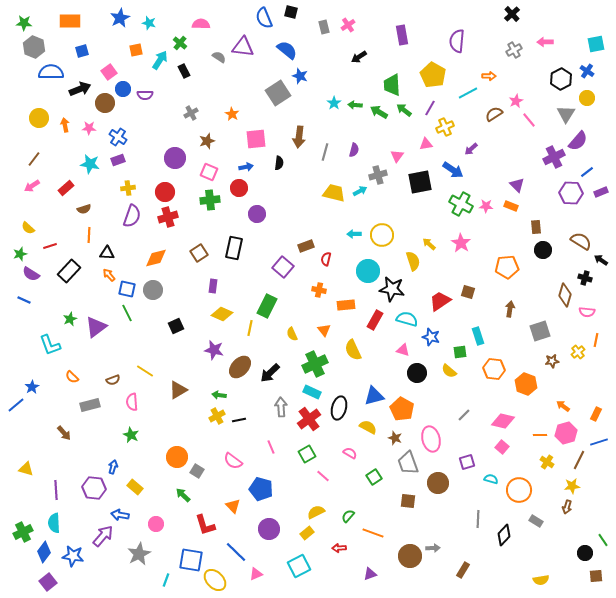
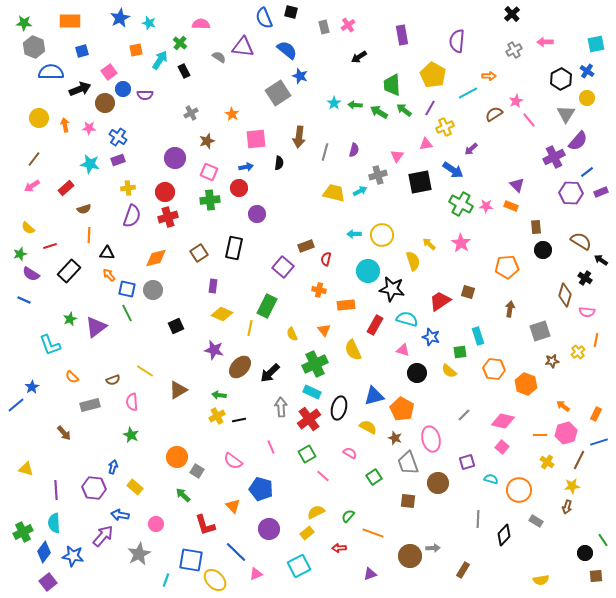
black cross at (585, 278): rotated 16 degrees clockwise
red rectangle at (375, 320): moved 5 px down
